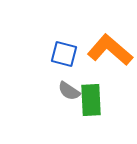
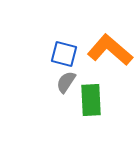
gray semicircle: moved 3 px left, 9 px up; rotated 90 degrees clockwise
